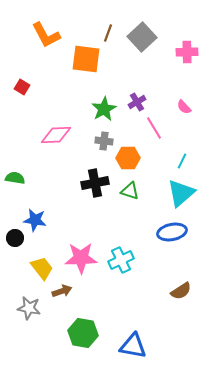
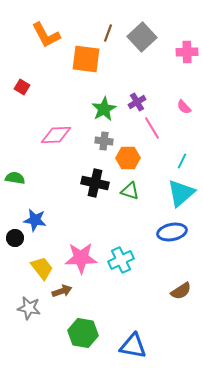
pink line: moved 2 px left
black cross: rotated 24 degrees clockwise
